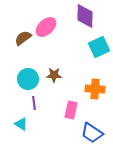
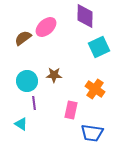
cyan circle: moved 1 px left, 2 px down
orange cross: rotated 30 degrees clockwise
blue trapezoid: rotated 25 degrees counterclockwise
